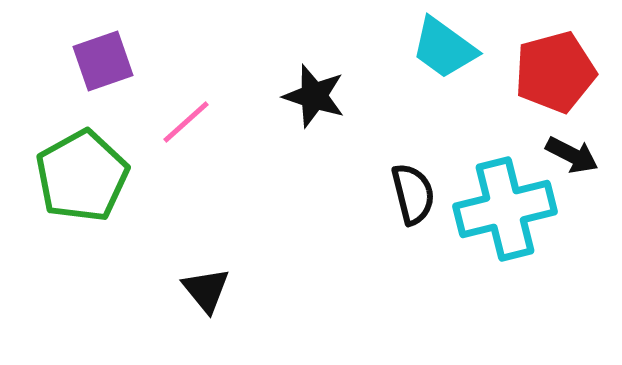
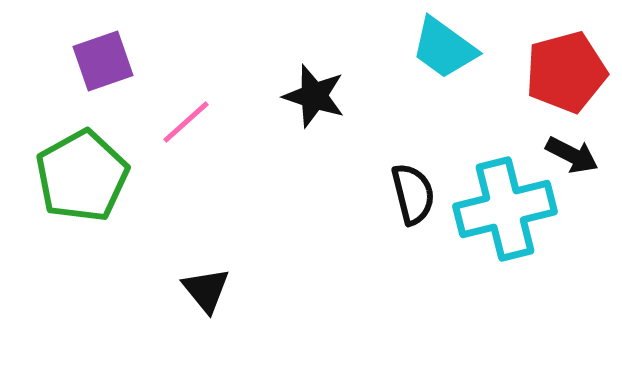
red pentagon: moved 11 px right
